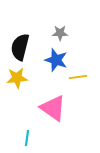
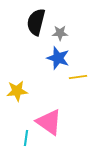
black semicircle: moved 16 px right, 25 px up
blue star: moved 2 px right, 2 px up
yellow star: moved 13 px down
pink triangle: moved 4 px left, 14 px down
cyan line: moved 1 px left
